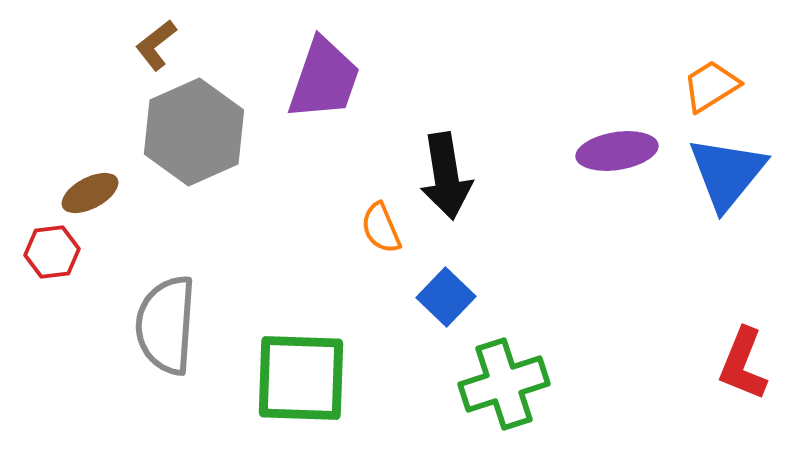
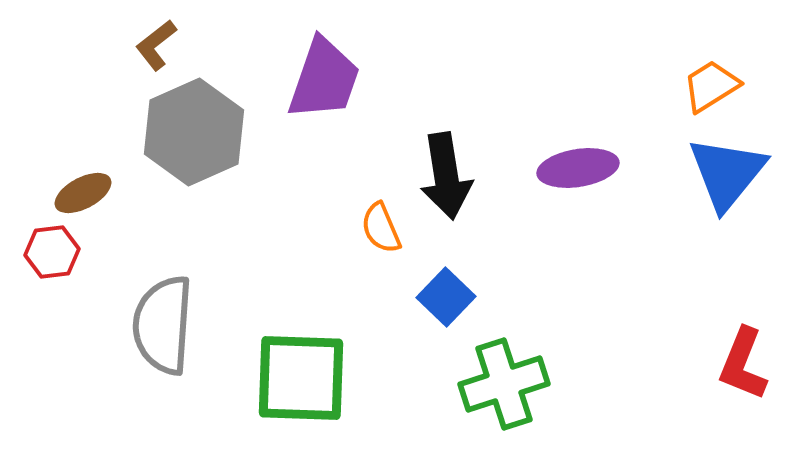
purple ellipse: moved 39 px left, 17 px down
brown ellipse: moved 7 px left
gray semicircle: moved 3 px left
